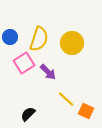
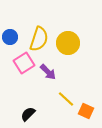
yellow circle: moved 4 px left
